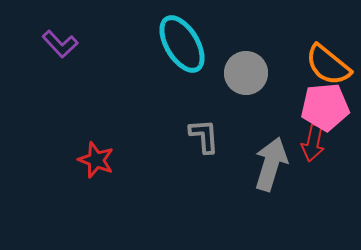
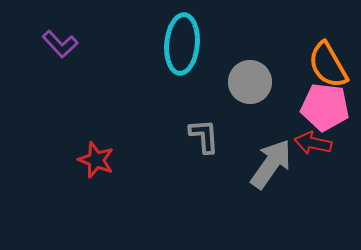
cyan ellipse: rotated 36 degrees clockwise
orange semicircle: rotated 21 degrees clockwise
gray circle: moved 4 px right, 9 px down
pink pentagon: rotated 12 degrees clockwise
red arrow: rotated 90 degrees clockwise
gray arrow: rotated 18 degrees clockwise
